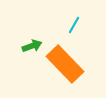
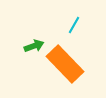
green arrow: moved 2 px right
